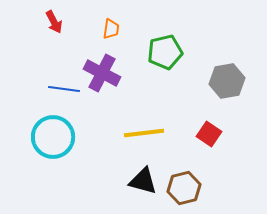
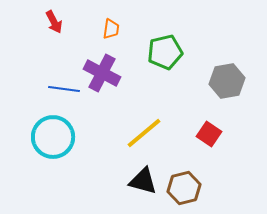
yellow line: rotated 33 degrees counterclockwise
